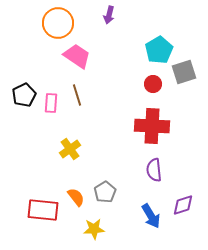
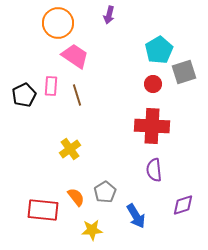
pink trapezoid: moved 2 px left
pink rectangle: moved 17 px up
blue arrow: moved 15 px left
yellow star: moved 2 px left, 1 px down
